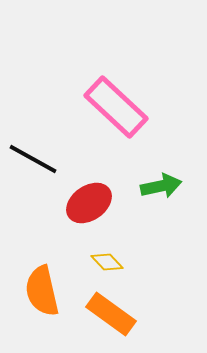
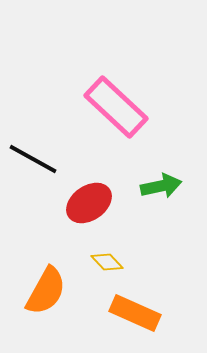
orange semicircle: moved 4 px right; rotated 138 degrees counterclockwise
orange rectangle: moved 24 px right, 1 px up; rotated 12 degrees counterclockwise
